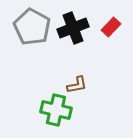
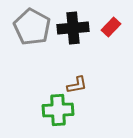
black cross: rotated 16 degrees clockwise
green cross: moved 2 px right; rotated 16 degrees counterclockwise
